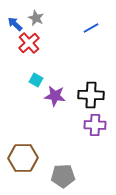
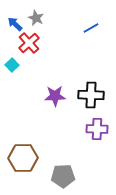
cyan square: moved 24 px left, 15 px up; rotated 16 degrees clockwise
purple star: rotated 10 degrees counterclockwise
purple cross: moved 2 px right, 4 px down
